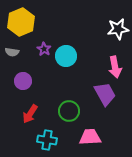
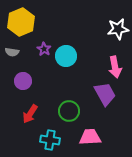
cyan cross: moved 3 px right
